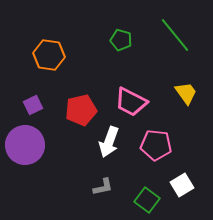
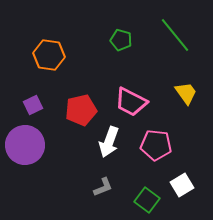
gray L-shape: rotated 10 degrees counterclockwise
